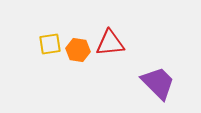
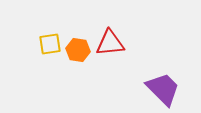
purple trapezoid: moved 5 px right, 6 px down
